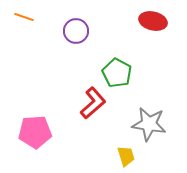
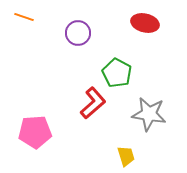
red ellipse: moved 8 px left, 2 px down
purple circle: moved 2 px right, 2 px down
gray star: moved 10 px up
